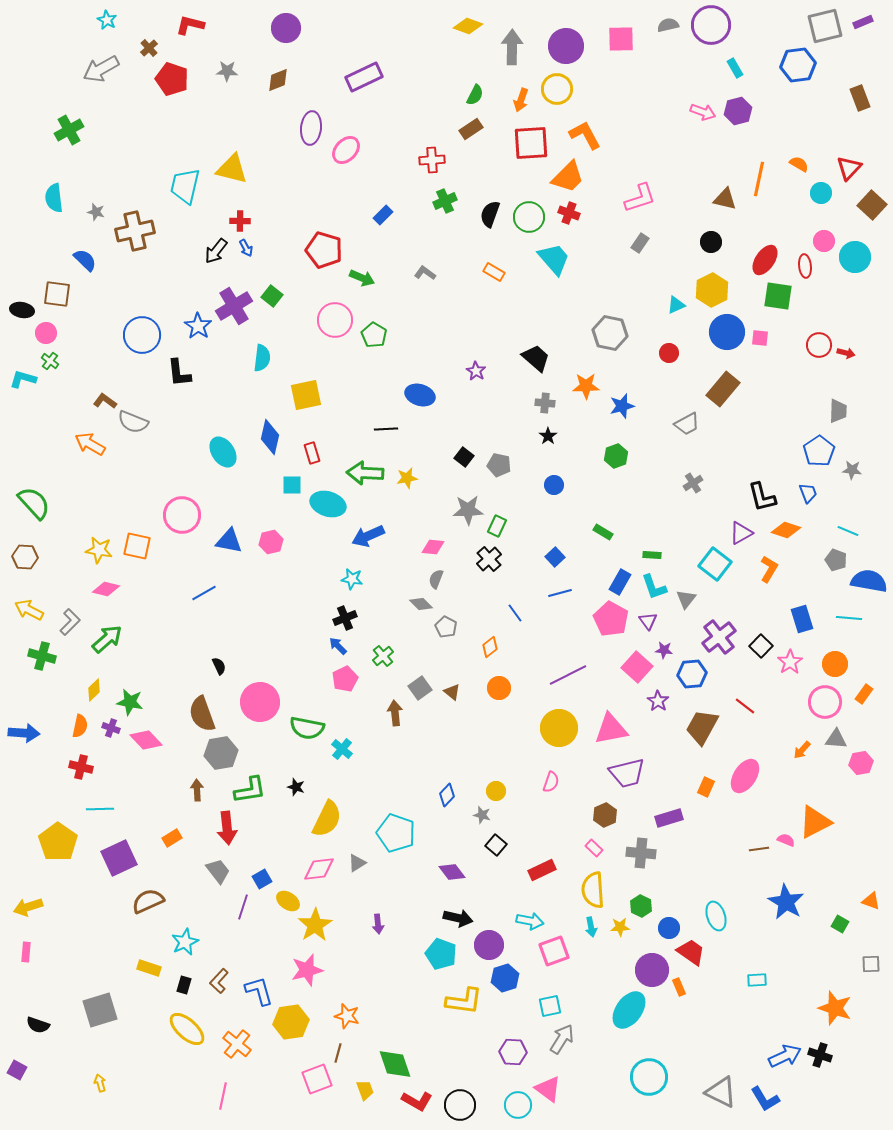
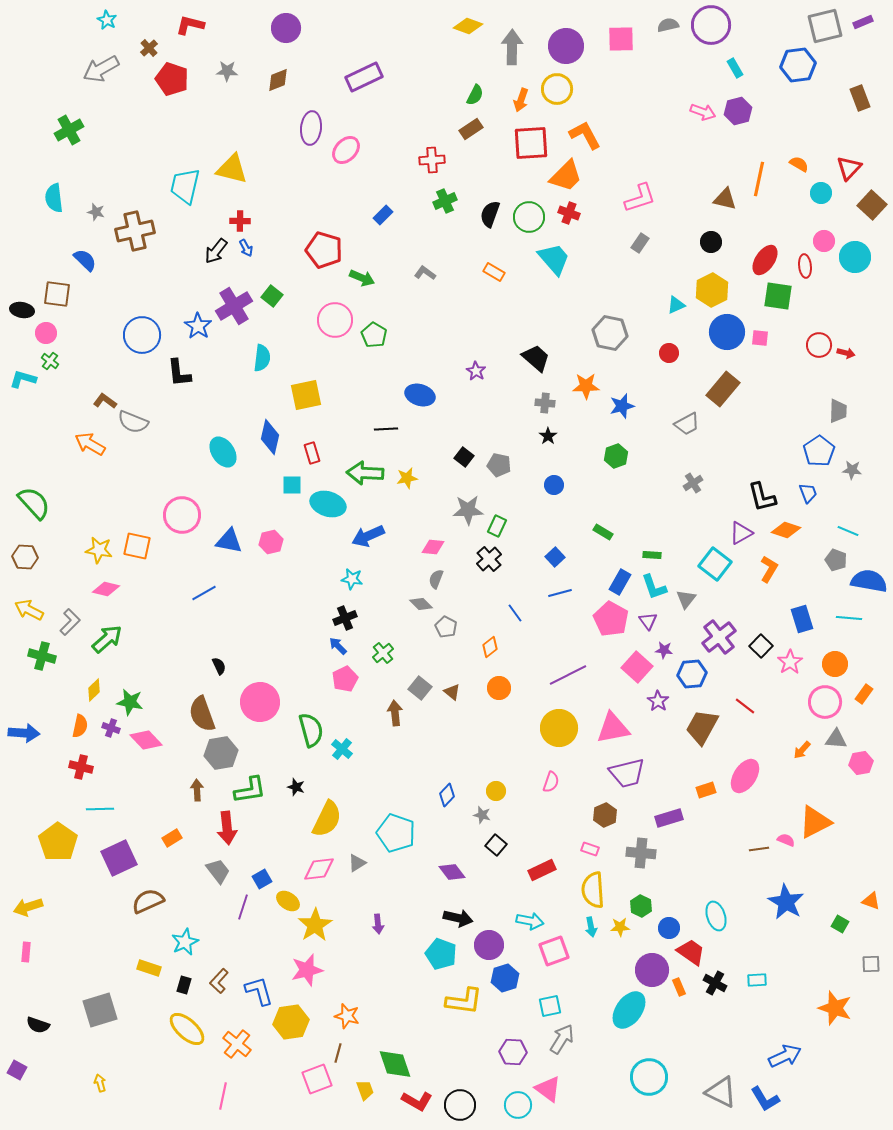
orange trapezoid at (568, 177): moved 2 px left, 1 px up
green cross at (383, 656): moved 3 px up
gray square at (420, 688): rotated 15 degrees counterclockwise
green semicircle at (307, 728): moved 4 px right, 2 px down; rotated 116 degrees counterclockwise
pink triangle at (611, 729): moved 2 px right, 1 px up
orange rectangle at (706, 787): moved 3 px down; rotated 48 degrees clockwise
pink rectangle at (594, 848): moved 4 px left, 1 px down; rotated 24 degrees counterclockwise
black cross at (820, 1055): moved 105 px left, 72 px up; rotated 10 degrees clockwise
